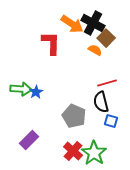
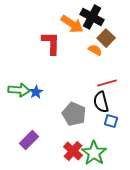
black cross: moved 1 px left, 6 px up
green arrow: moved 2 px left, 1 px down
gray pentagon: moved 2 px up
